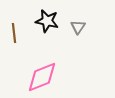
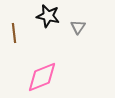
black star: moved 1 px right, 5 px up
